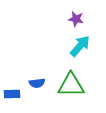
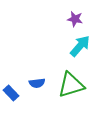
purple star: moved 1 px left
green triangle: rotated 16 degrees counterclockwise
blue rectangle: moved 1 px left, 1 px up; rotated 49 degrees clockwise
